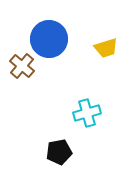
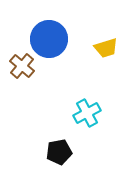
cyan cross: rotated 12 degrees counterclockwise
